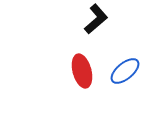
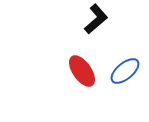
red ellipse: rotated 20 degrees counterclockwise
